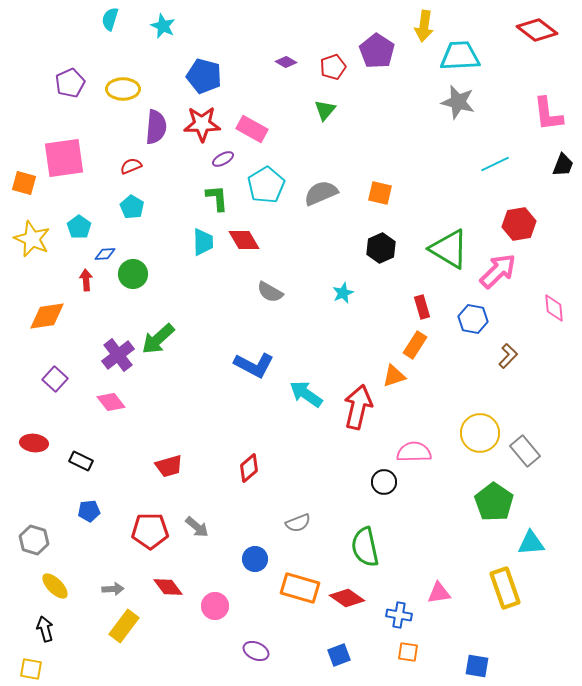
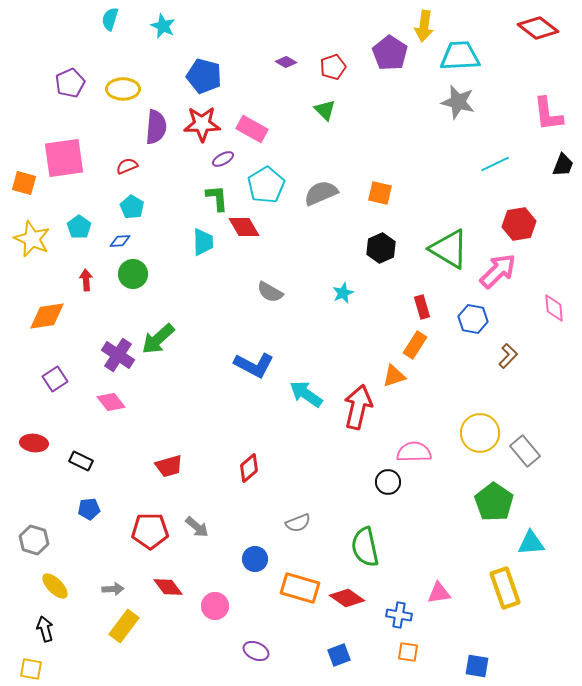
red diamond at (537, 30): moved 1 px right, 2 px up
purple pentagon at (377, 51): moved 13 px right, 2 px down
green triangle at (325, 110): rotated 25 degrees counterclockwise
red semicircle at (131, 166): moved 4 px left
red diamond at (244, 240): moved 13 px up
blue diamond at (105, 254): moved 15 px right, 13 px up
purple cross at (118, 355): rotated 20 degrees counterclockwise
purple square at (55, 379): rotated 15 degrees clockwise
black circle at (384, 482): moved 4 px right
blue pentagon at (89, 511): moved 2 px up
